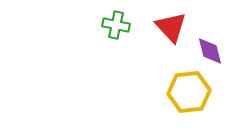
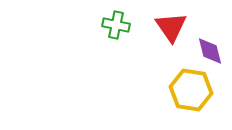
red triangle: rotated 8 degrees clockwise
yellow hexagon: moved 2 px right, 2 px up; rotated 15 degrees clockwise
